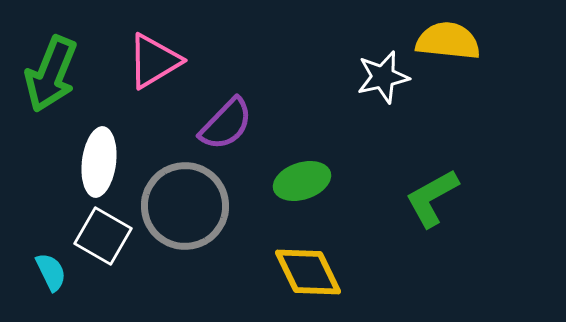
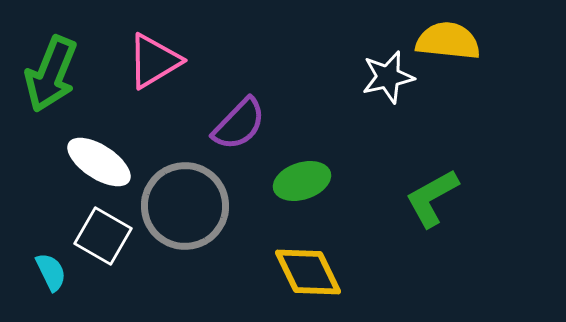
white star: moved 5 px right
purple semicircle: moved 13 px right
white ellipse: rotated 64 degrees counterclockwise
